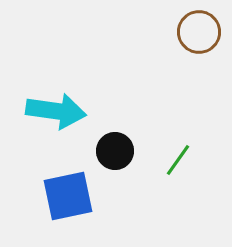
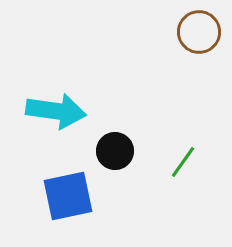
green line: moved 5 px right, 2 px down
